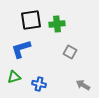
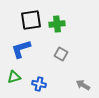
gray square: moved 9 px left, 2 px down
